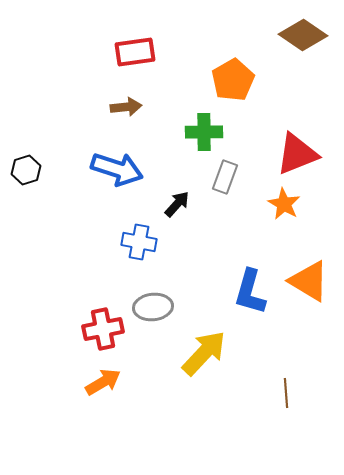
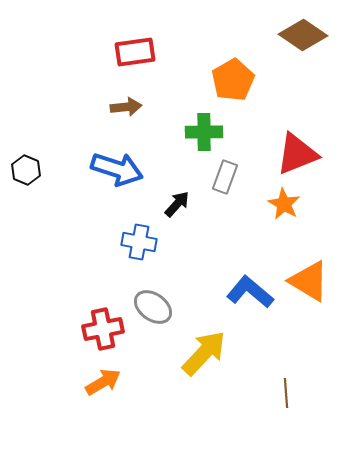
black hexagon: rotated 20 degrees counterclockwise
blue L-shape: rotated 114 degrees clockwise
gray ellipse: rotated 42 degrees clockwise
